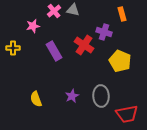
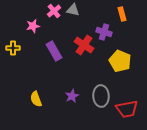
red trapezoid: moved 5 px up
